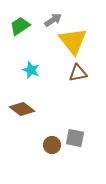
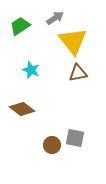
gray arrow: moved 2 px right, 2 px up
